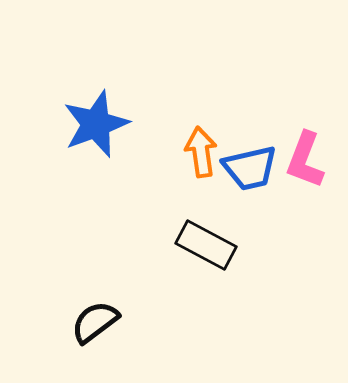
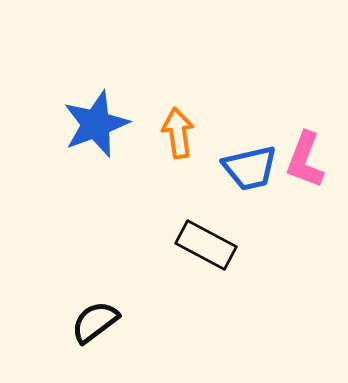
orange arrow: moved 23 px left, 19 px up
